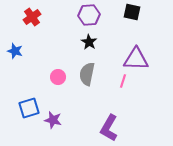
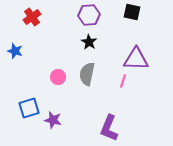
purple L-shape: rotated 8 degrees counterclockwise
